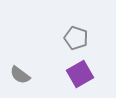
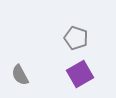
gray semicircle: rotated 25 degrees clockwise
